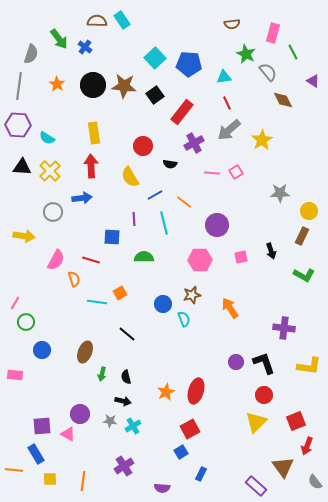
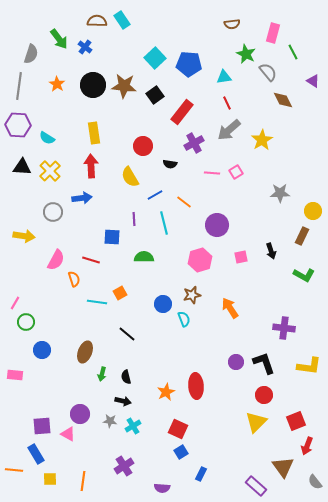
yellow circle at (309, 211): moved 4 px right
pink hexagon at (200, 260): rotated 15 degrees counterclockwise
red ellipse at (196, 391): moved 5 px up; rotated 20 degrees counterclockwise
red square at (190, 429): moved 12 px left; rotated 36 degrees counterclockwise
